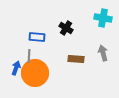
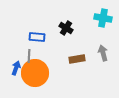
brown rectangle: moved 1 px right; rotated 14 degrees counterclockwise
